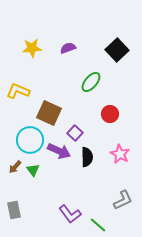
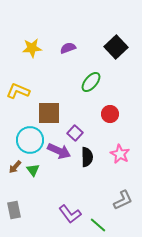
black square: moved 1 px left, 3 px up
brown square: rotated 25 degrees counterclockwise
